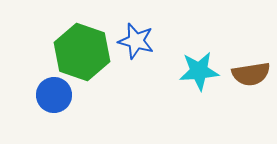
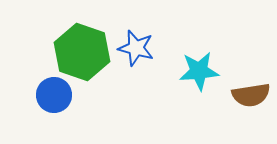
blue star: moved 7 px down
brown semicircle: moved 21 px down
